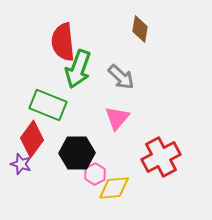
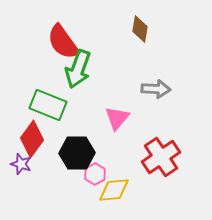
red semicircle: rotated 30 degrees counterclockwise
gray arrow: moved 35 px right, 12 px down; rotated 40 degrees counterclockwise
red cross: rotated 6 degrees counterclockwise
yellow diamond: moved 2 px down
